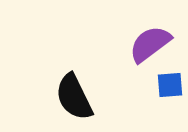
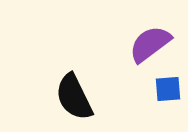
blue square: moved 2 px left, 4 px down
